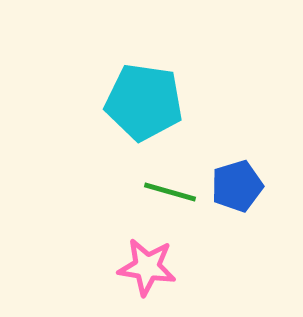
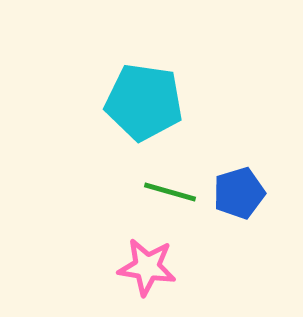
blue pentagon: moved 2 px right, 7 px down
